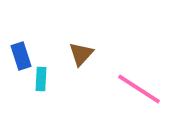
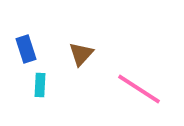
blue rectangle: moved 5 px right, 7 px up
cyan rectangle: moved 1 px left, 6 px down
